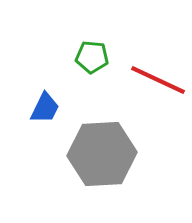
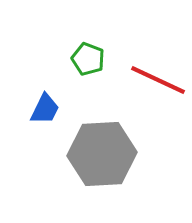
green pentagon: moved 4 px left, 2 px down; rotated 16 degrees clockwise
blue trapezoid: moved 1 px down
